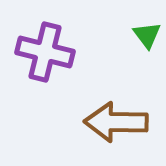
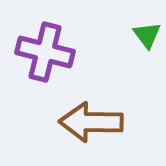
brown arrow: moved 25 px left
